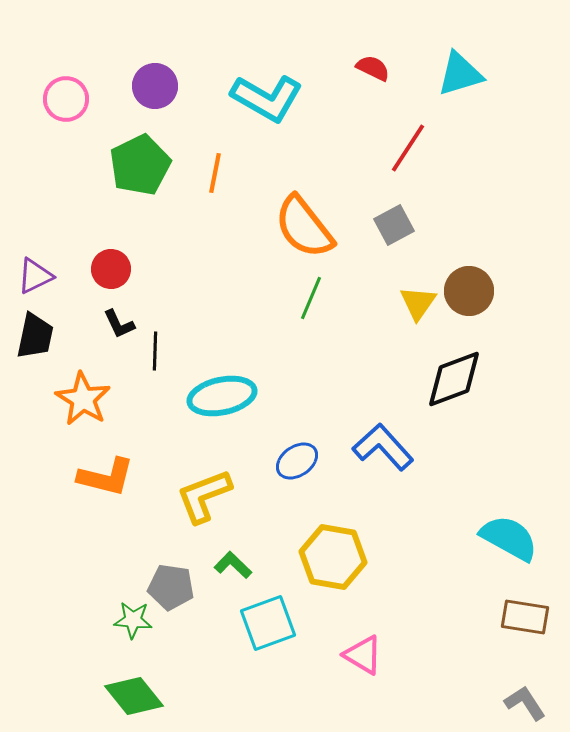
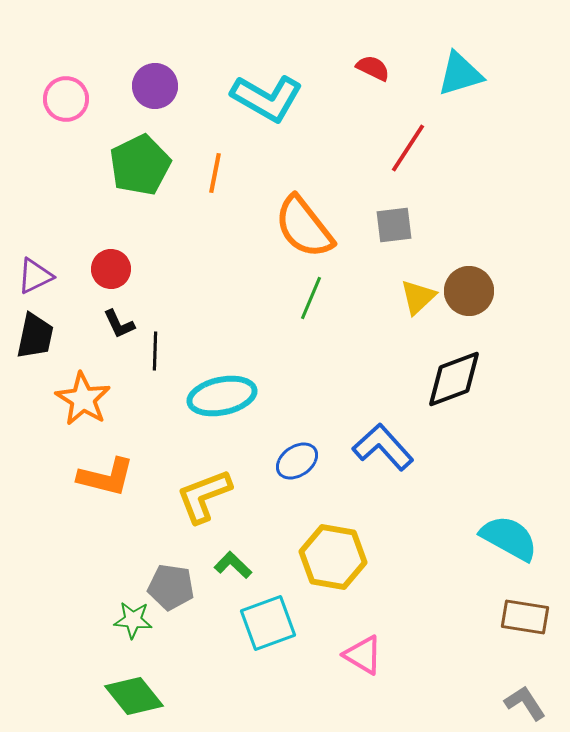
gray square: rotated 21 degrees clockwise
yellow triangle: moved 6 px up; rotated 12 degrees clockwise
